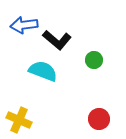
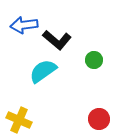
cyan semicircle: rotated 56 degrees counterclockwise
